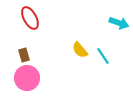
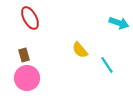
cyan line: moved 4 px right, 9 px down
